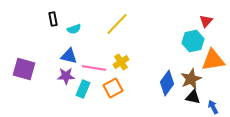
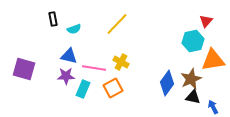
yellow cross: rotated 28 degrees counterclockwise
